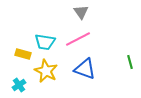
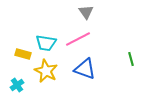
gray triangle: moved 5 px right
cyan trapezoid: moved 1 px right, 1 px down
green line: moved 1 px right, 3 px up
cyan cross: moved 2 px left
